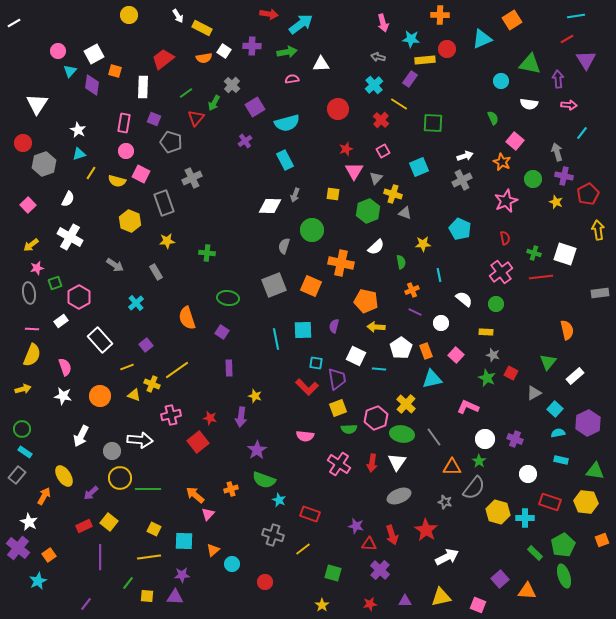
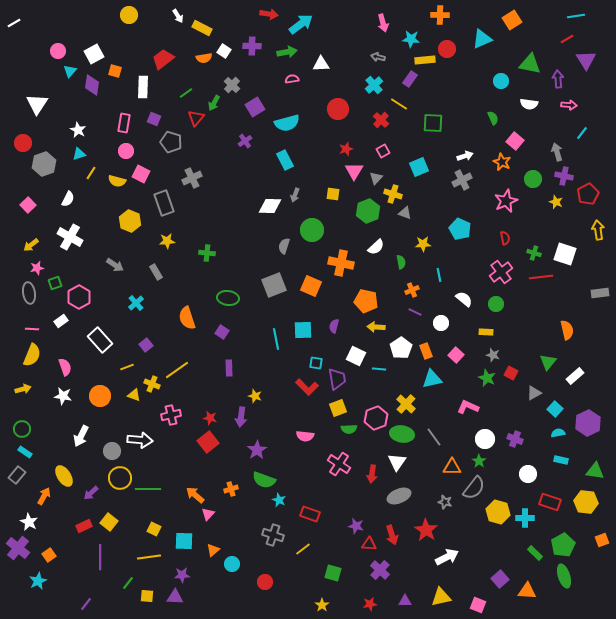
red square at (198, 442): moved 10 px right
red arrow at (372, 463): moved 11 px down
